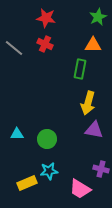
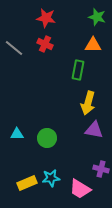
green star: moved 1 px left; rotated 30 degrees counterclockwise
green rectangle: moved 2 px left, 1 px down
green circle: moved 1 px up
cyan star: moved 2 px right, 7 px down
